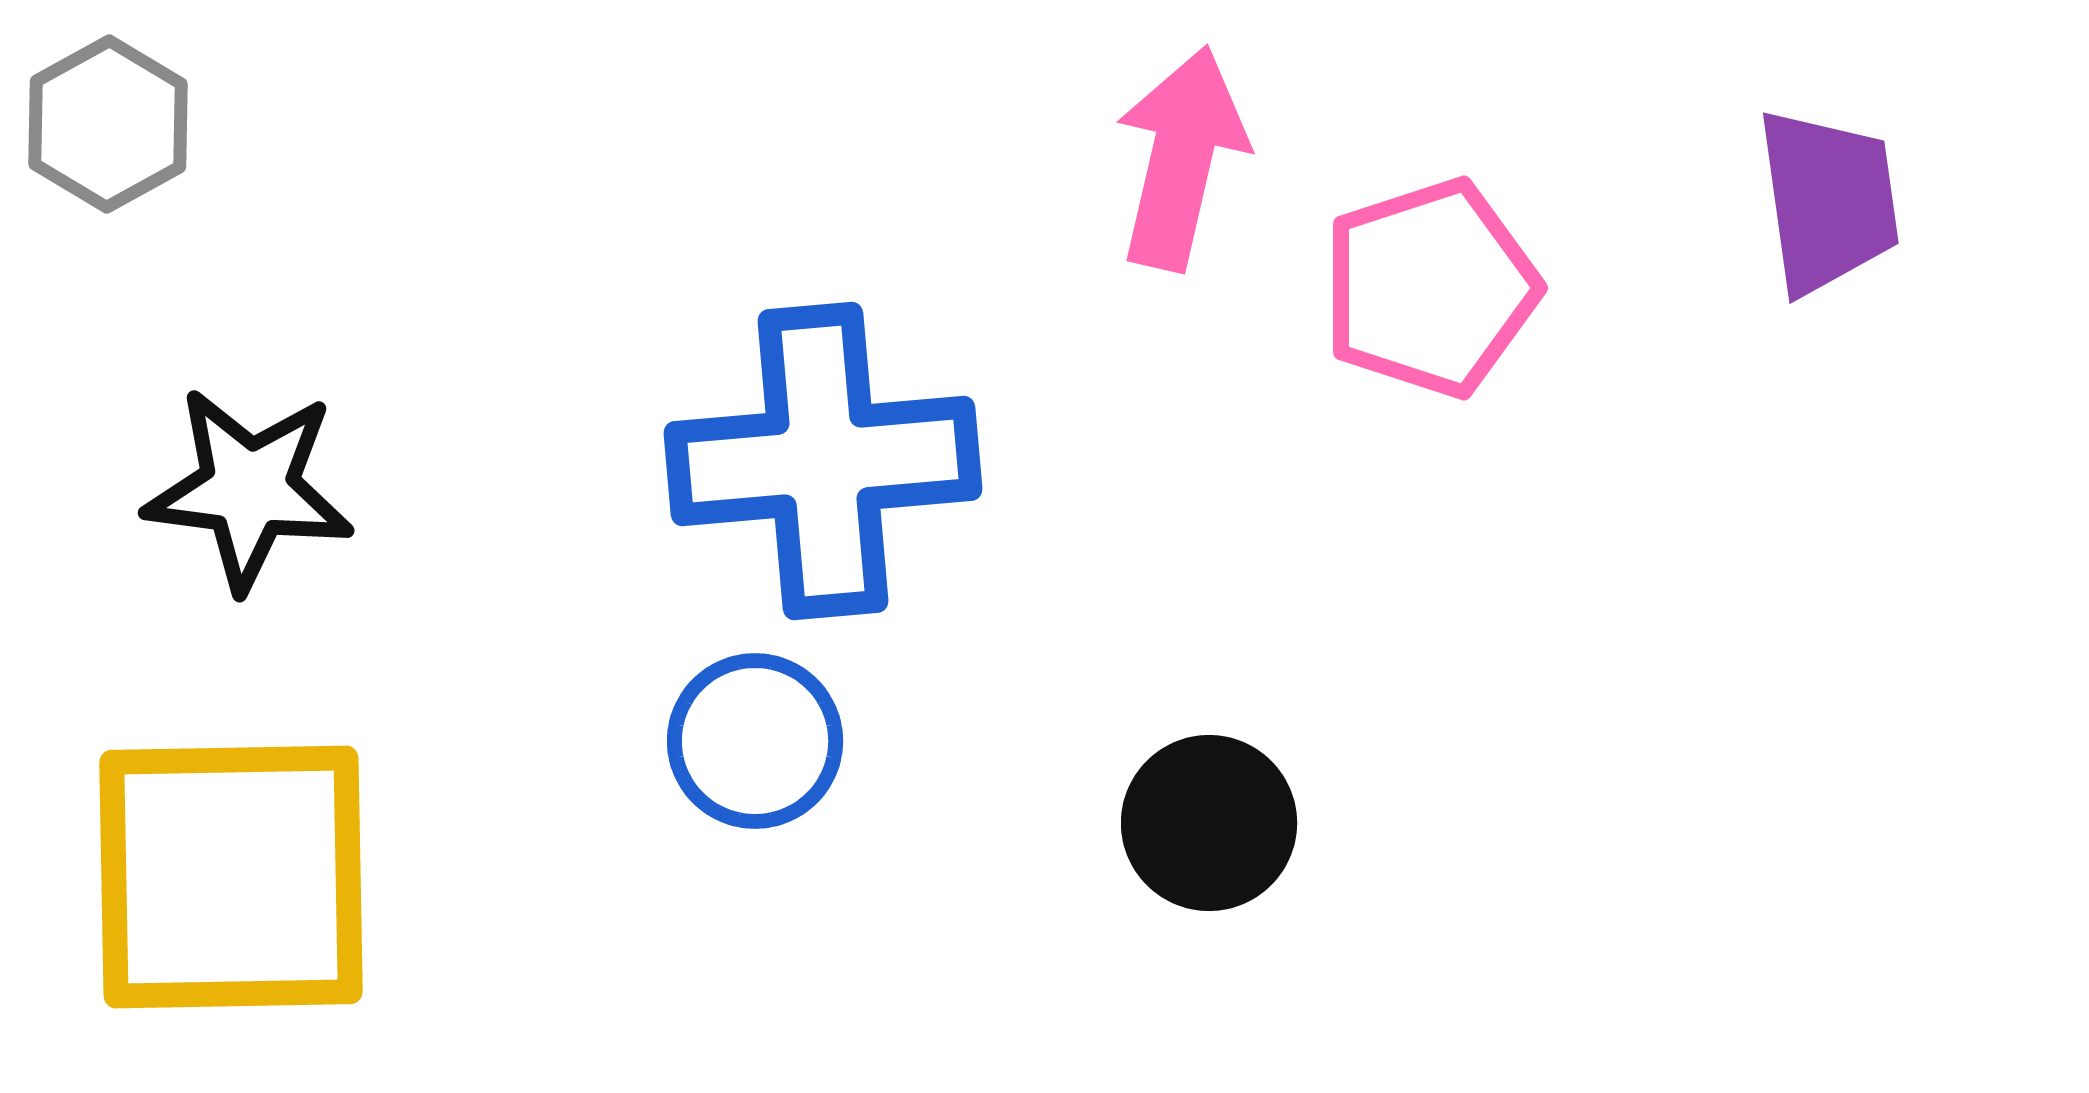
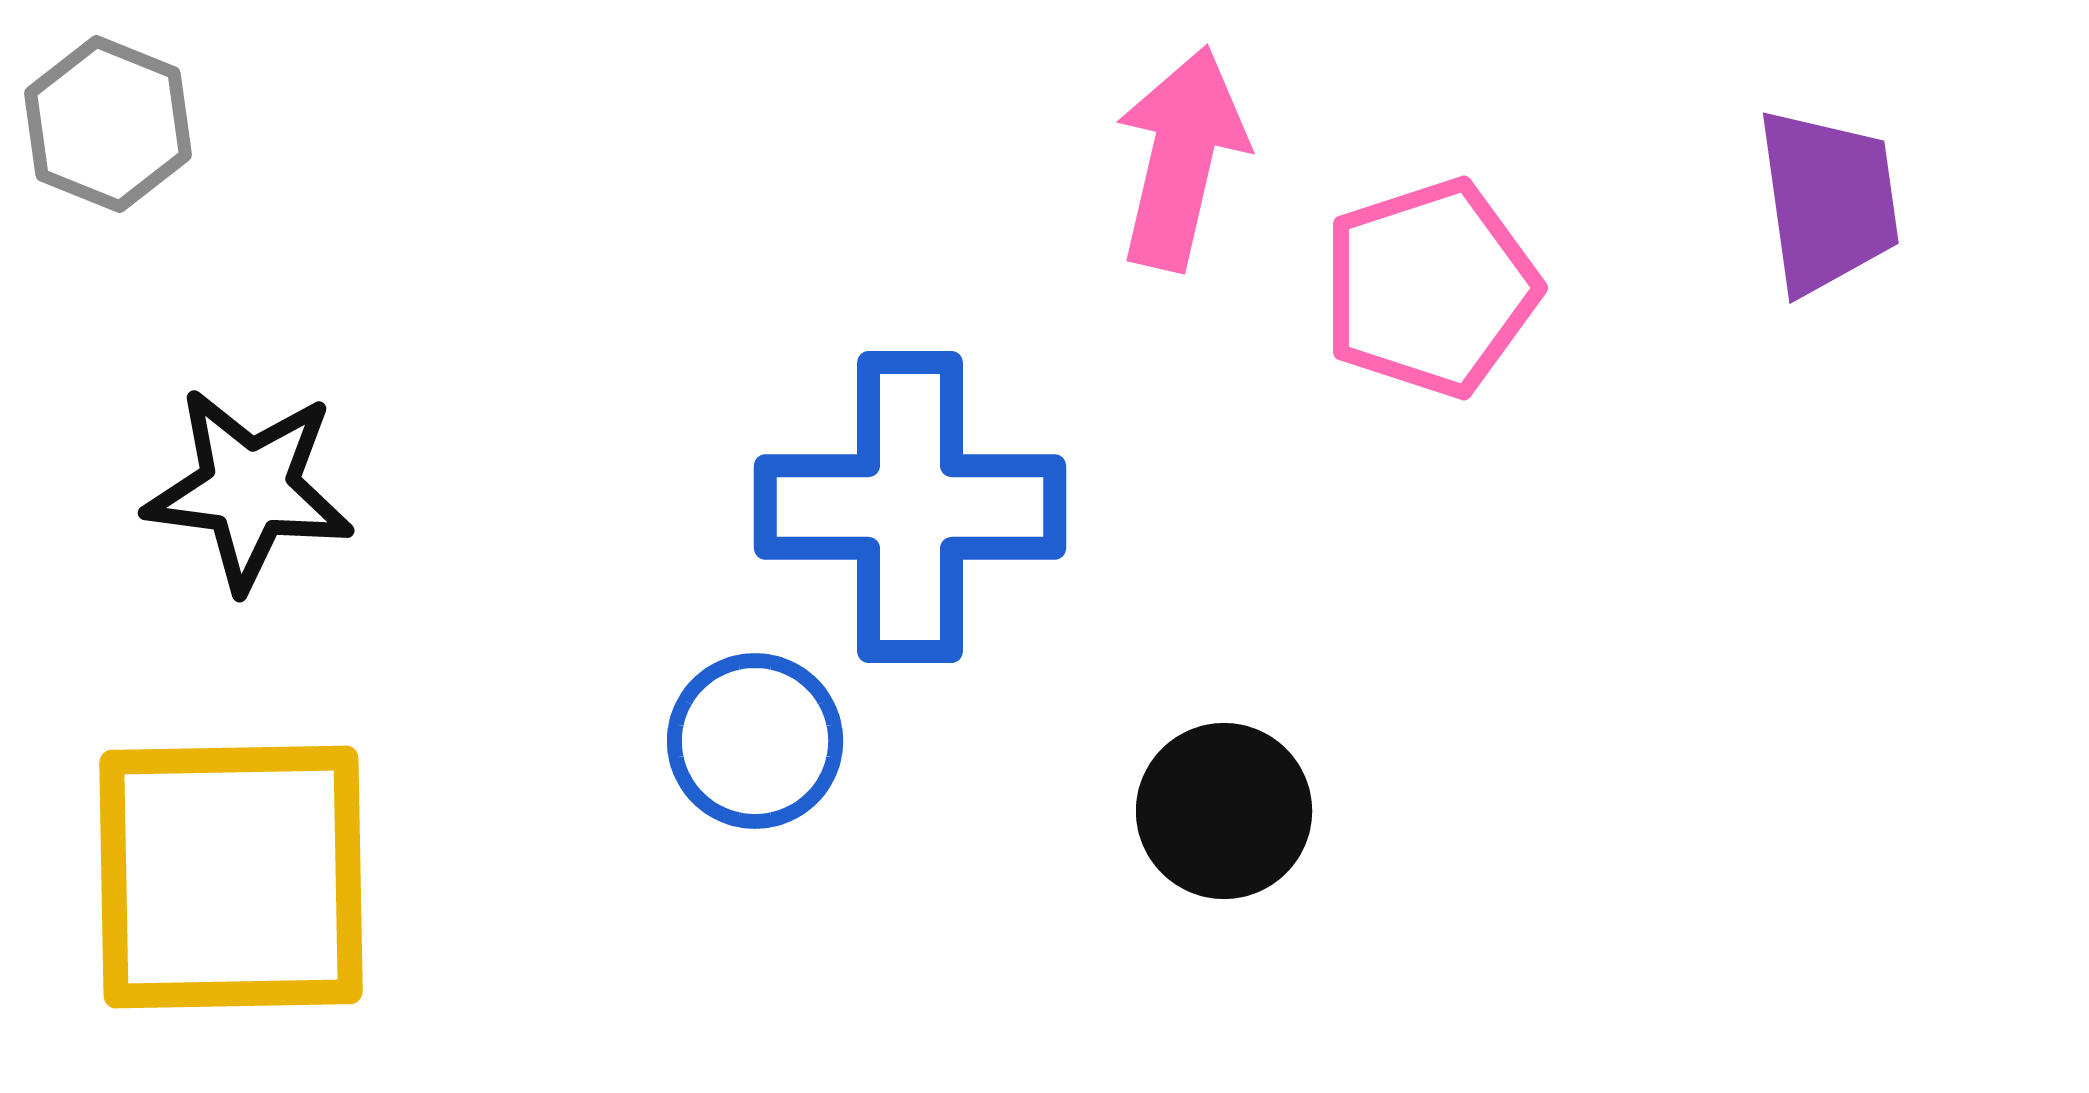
gray hexagon: rotated 9 degrees counterclockwise
blue cross: moved 87 px right, 46 px down; rotated 5 degrees clockwise
black circle: moved 15 px right, 12 px up
